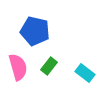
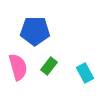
blue pentagon: rotated 12 degrees counterclockwise
cyan rectangle: rotated 24 degrees clockwise
